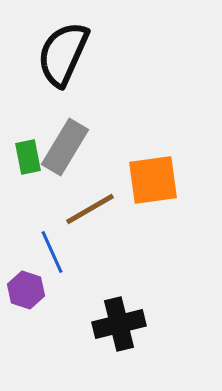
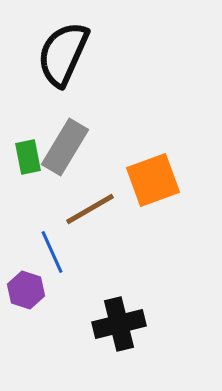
orange square: rotated 12 degrees counterclockwise
